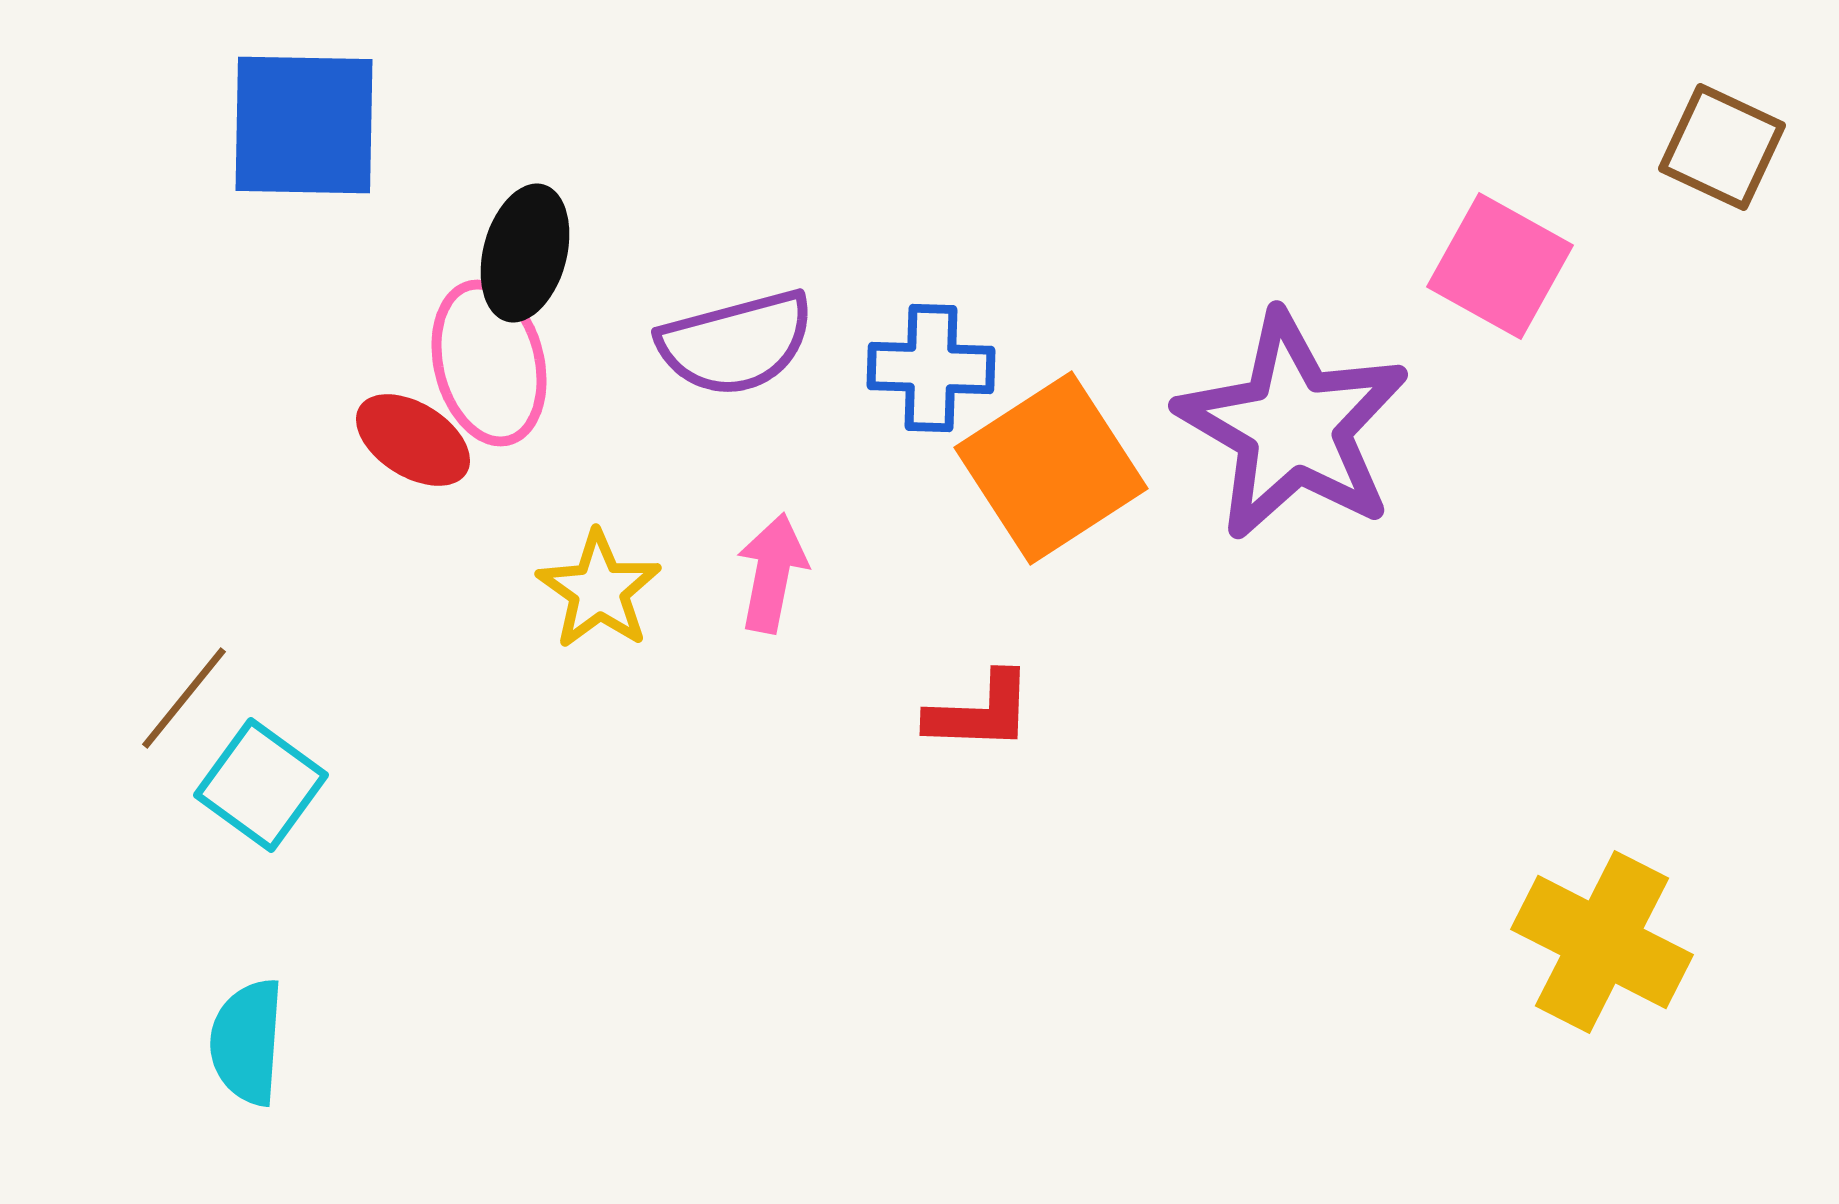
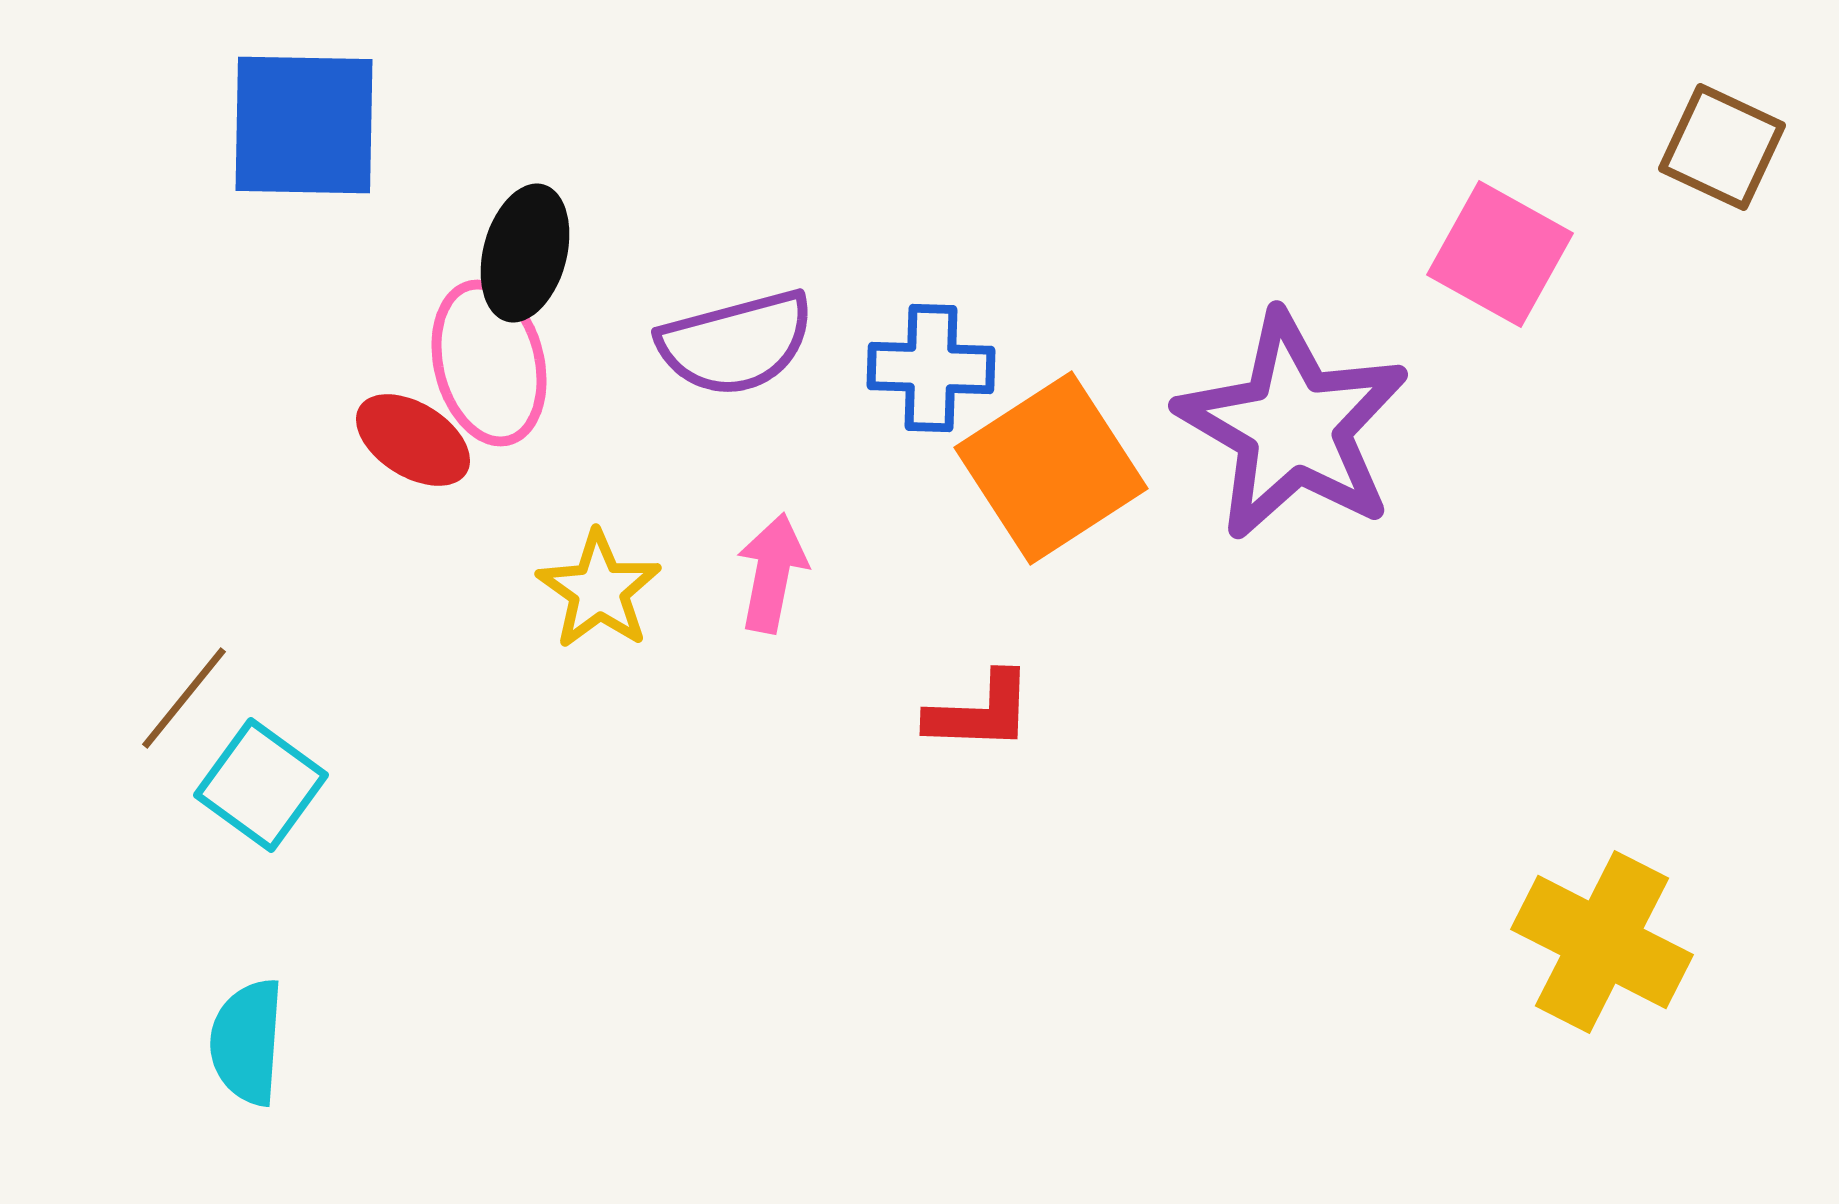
pink square: moved 12 px up
